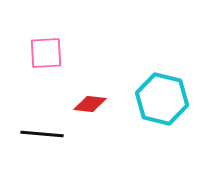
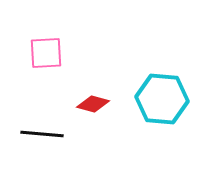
cyan hexagon: rotated 9 degrees counterclockwise
red diamond: moved 3 px right; rotated 8 degrees clockwise
